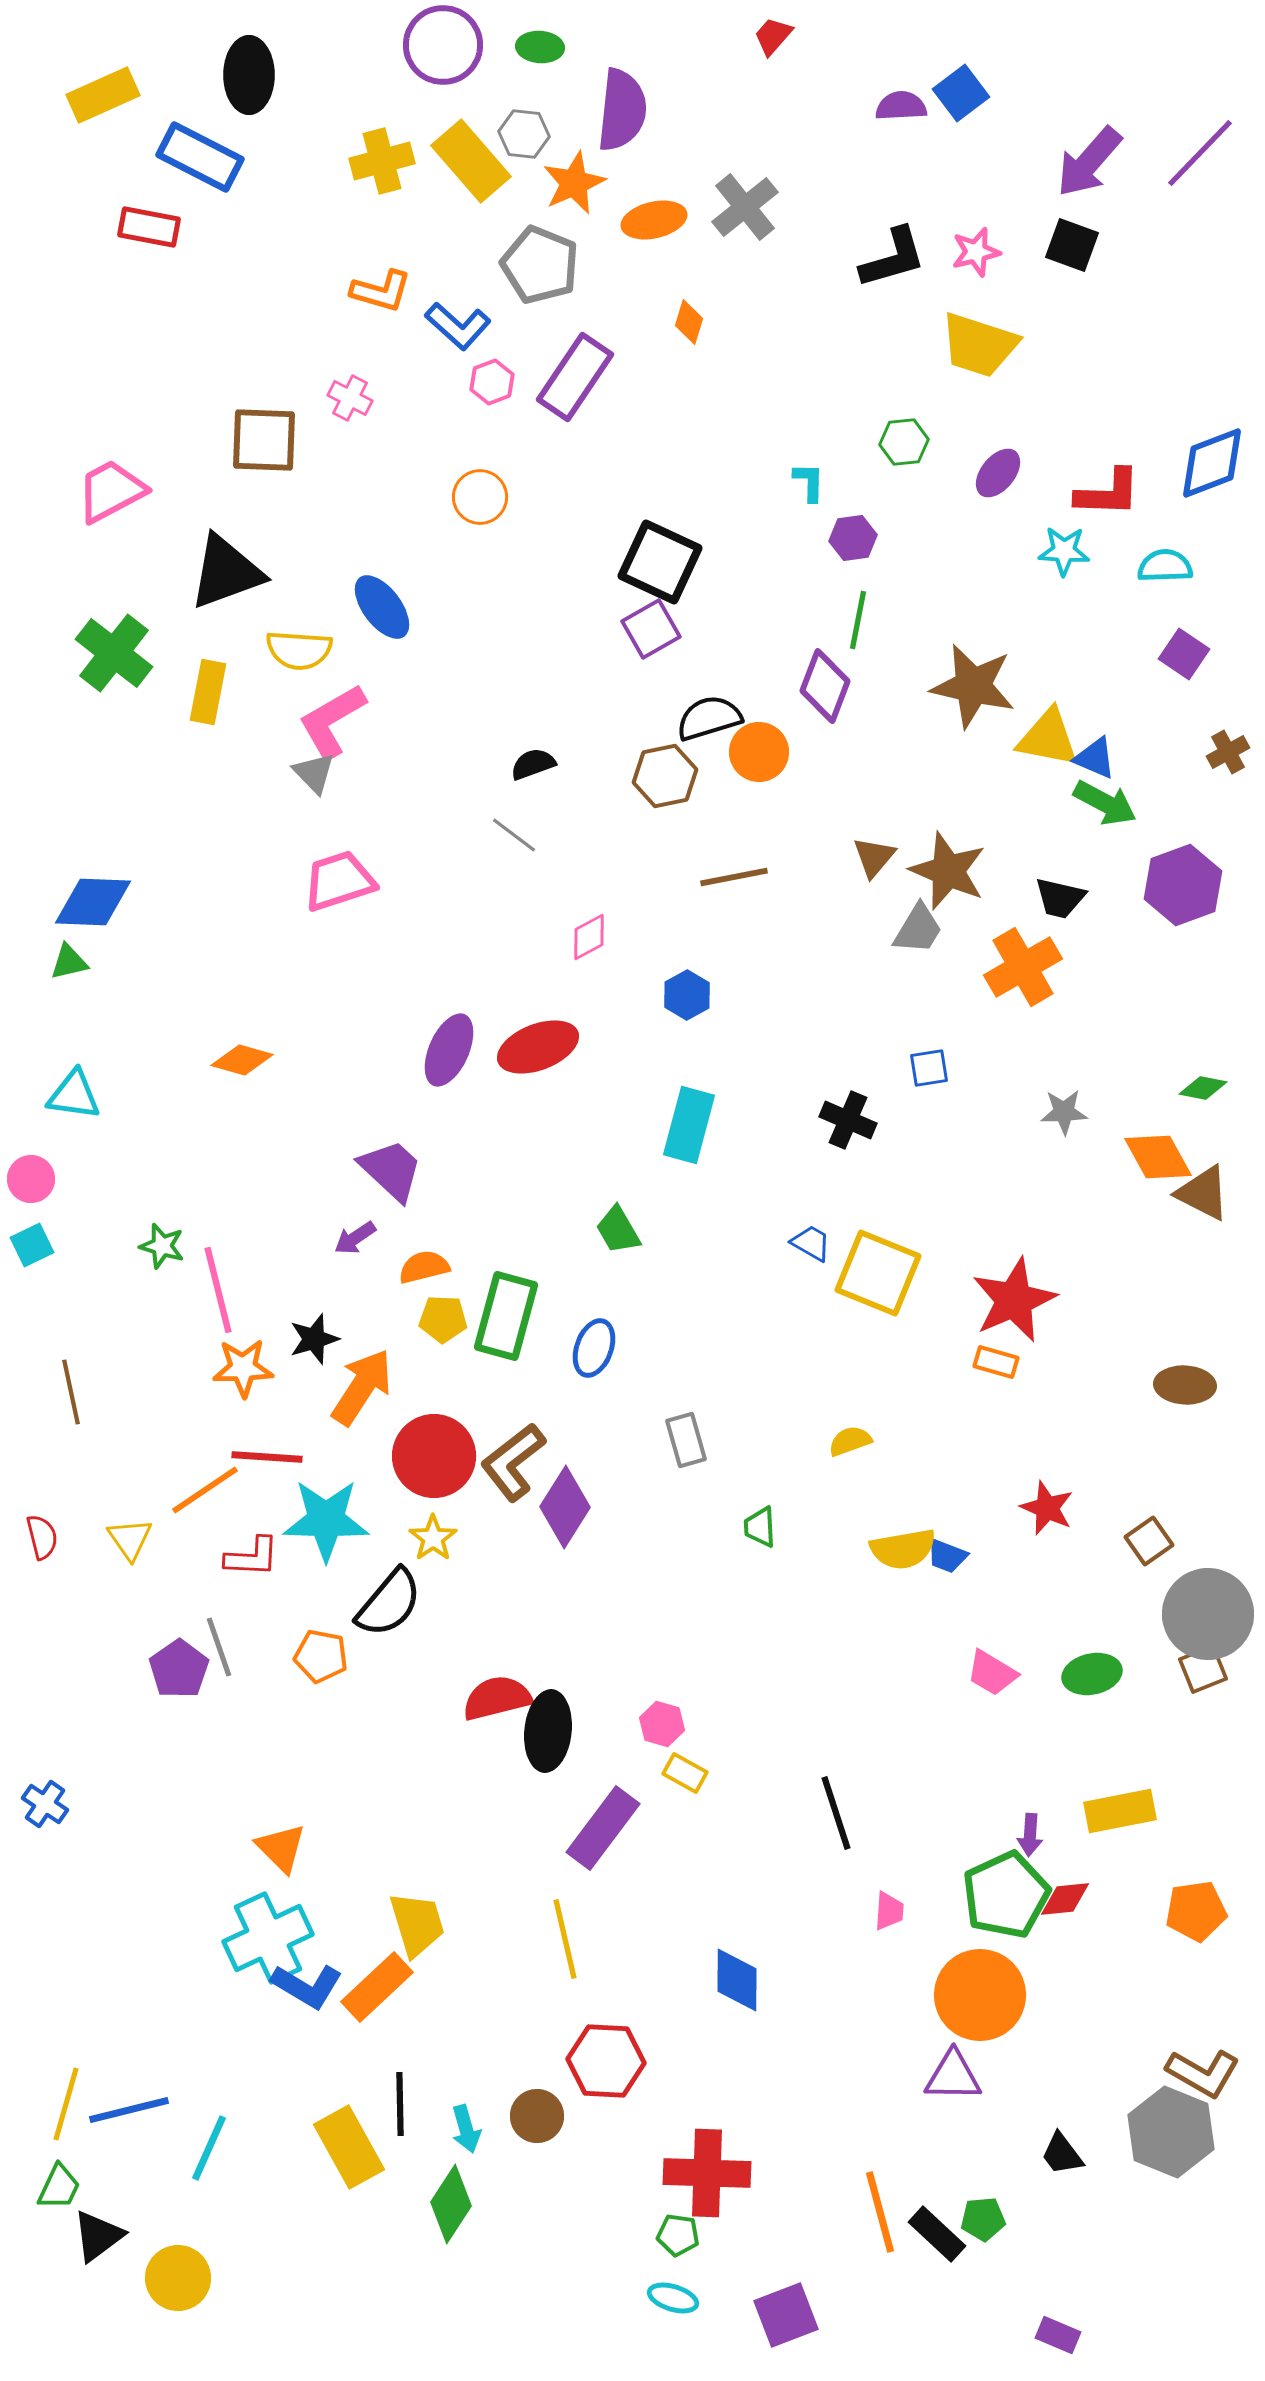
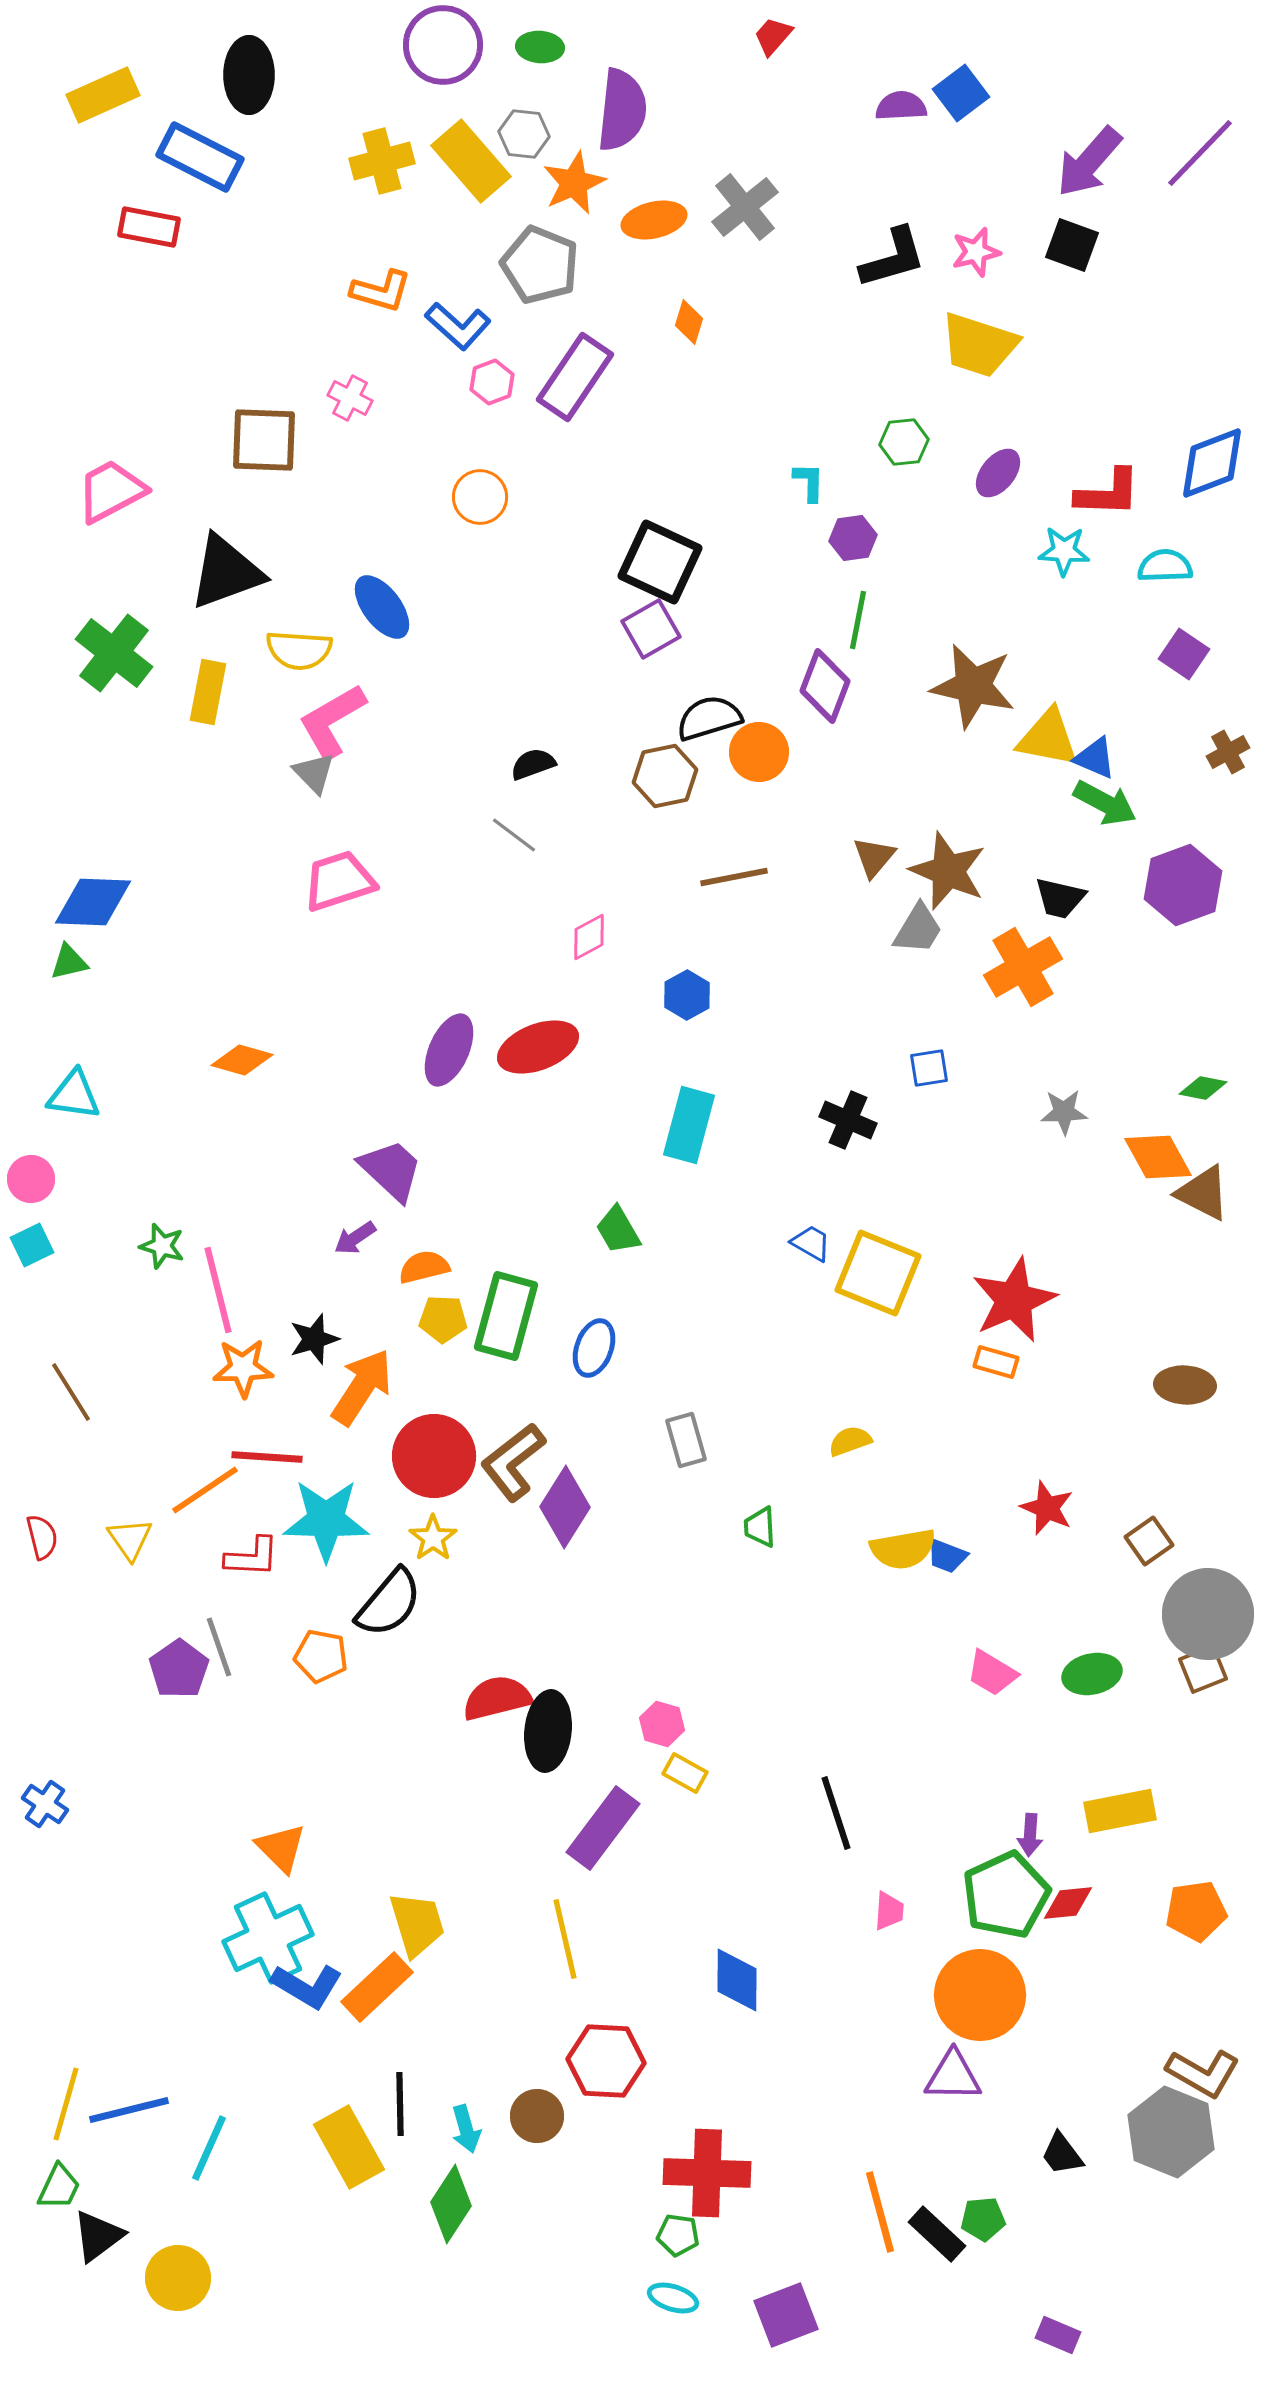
brown line at (71, 1392): rotated 20 degrees counterclockwise
red diamond at (1065, 1899): moved 3 px right, 4 px down
